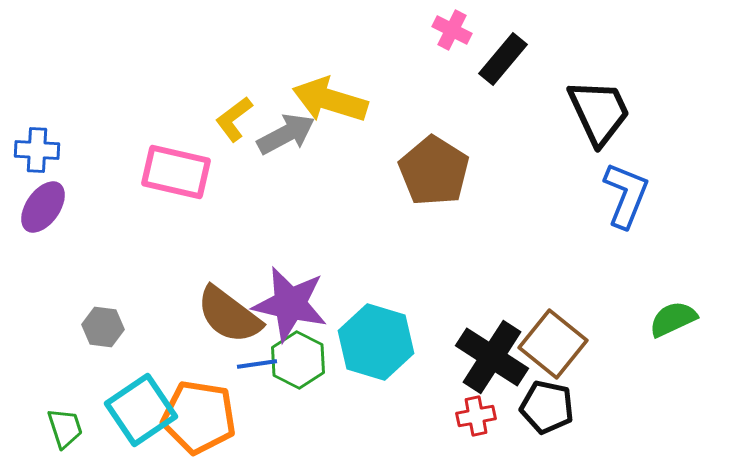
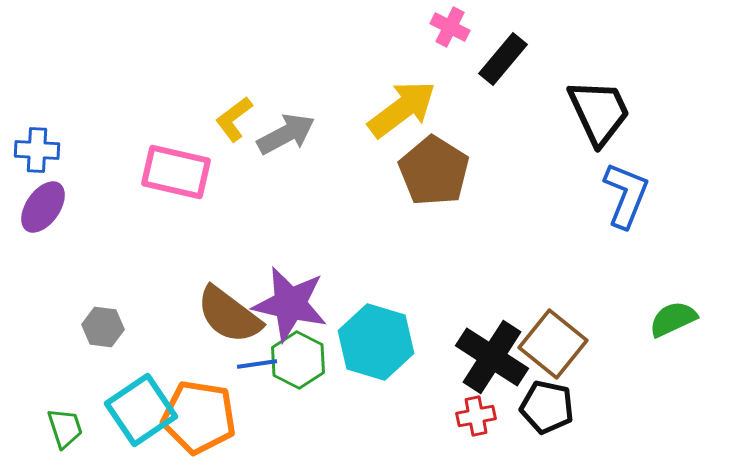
pink cross: moved 2 px left, 3 px up
yellow arrow: moved 72 px right, 9 px down; rotated 126 degrees clockwise
